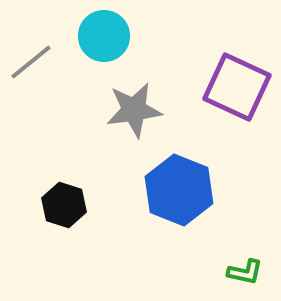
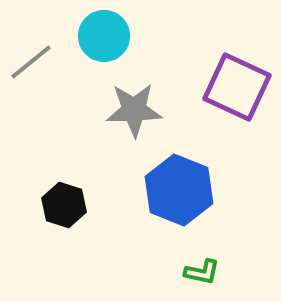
gray star: rotated 6 degrees clockwise
green L-shape: moved 43 px left
